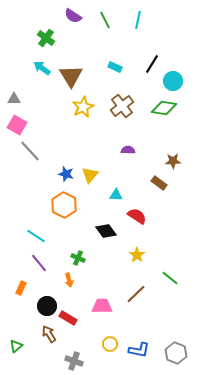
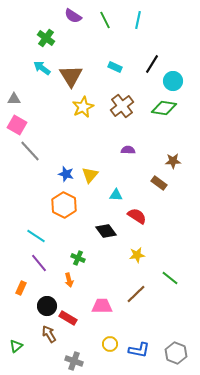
yellow star at (137, 255): rotated 28 degrees clockwise
